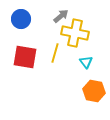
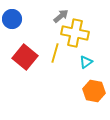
blue circle: moved 9 px left
red square: rotated 30 degrees clockwise
cyan triangle: rotated 32 degrees clockwise
